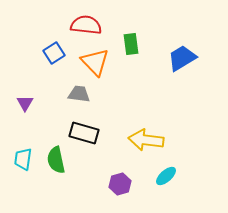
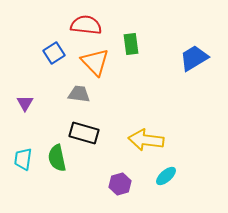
blue trapezoid: moved 12 px right
green semicircle: moved 1 px right, 2 px up
